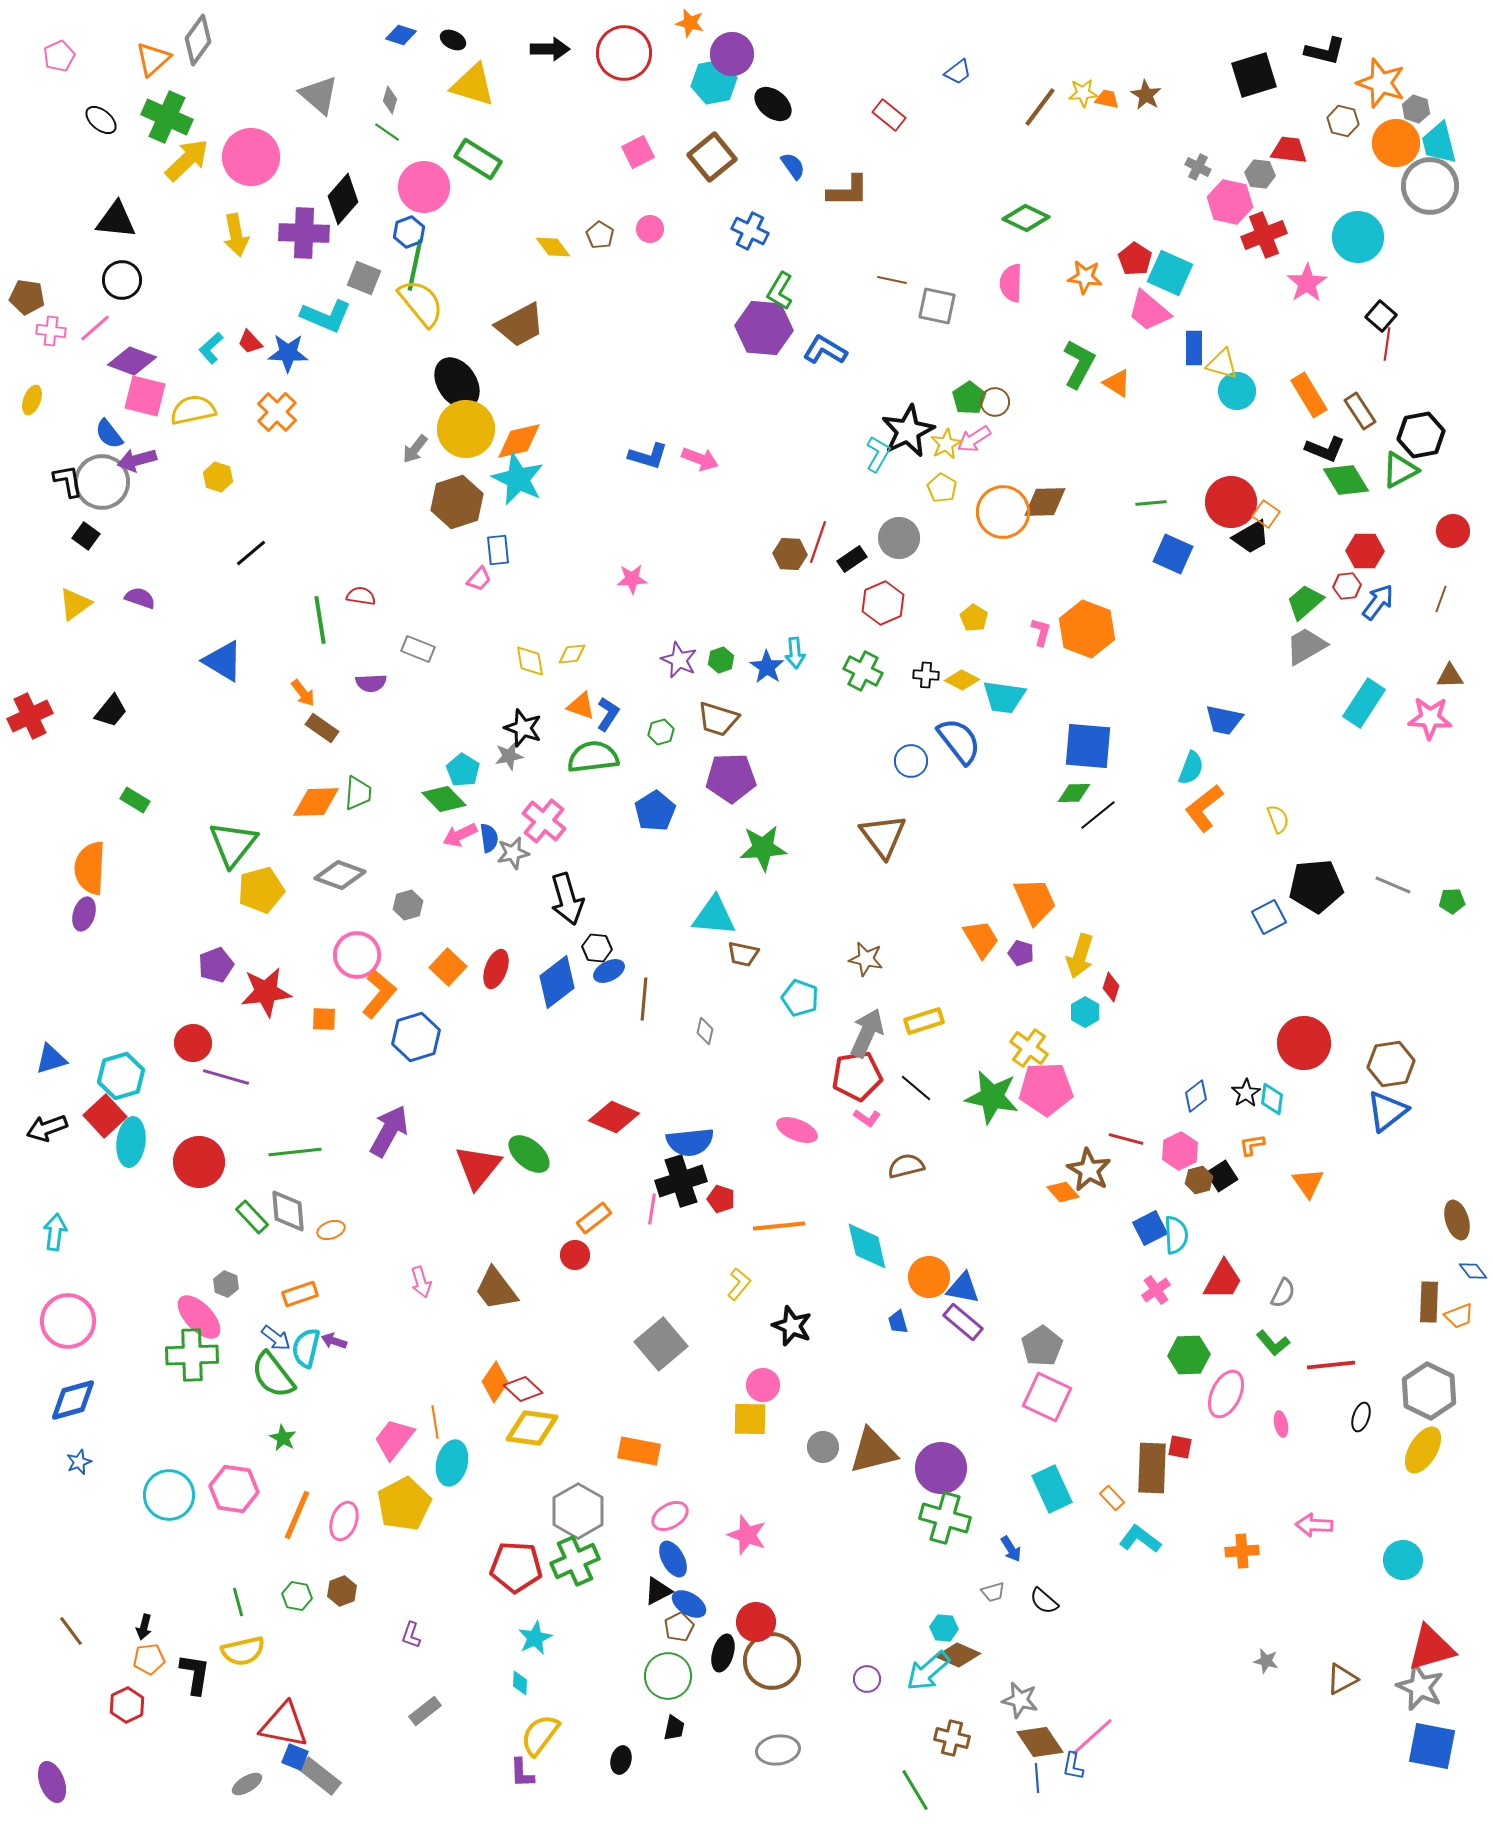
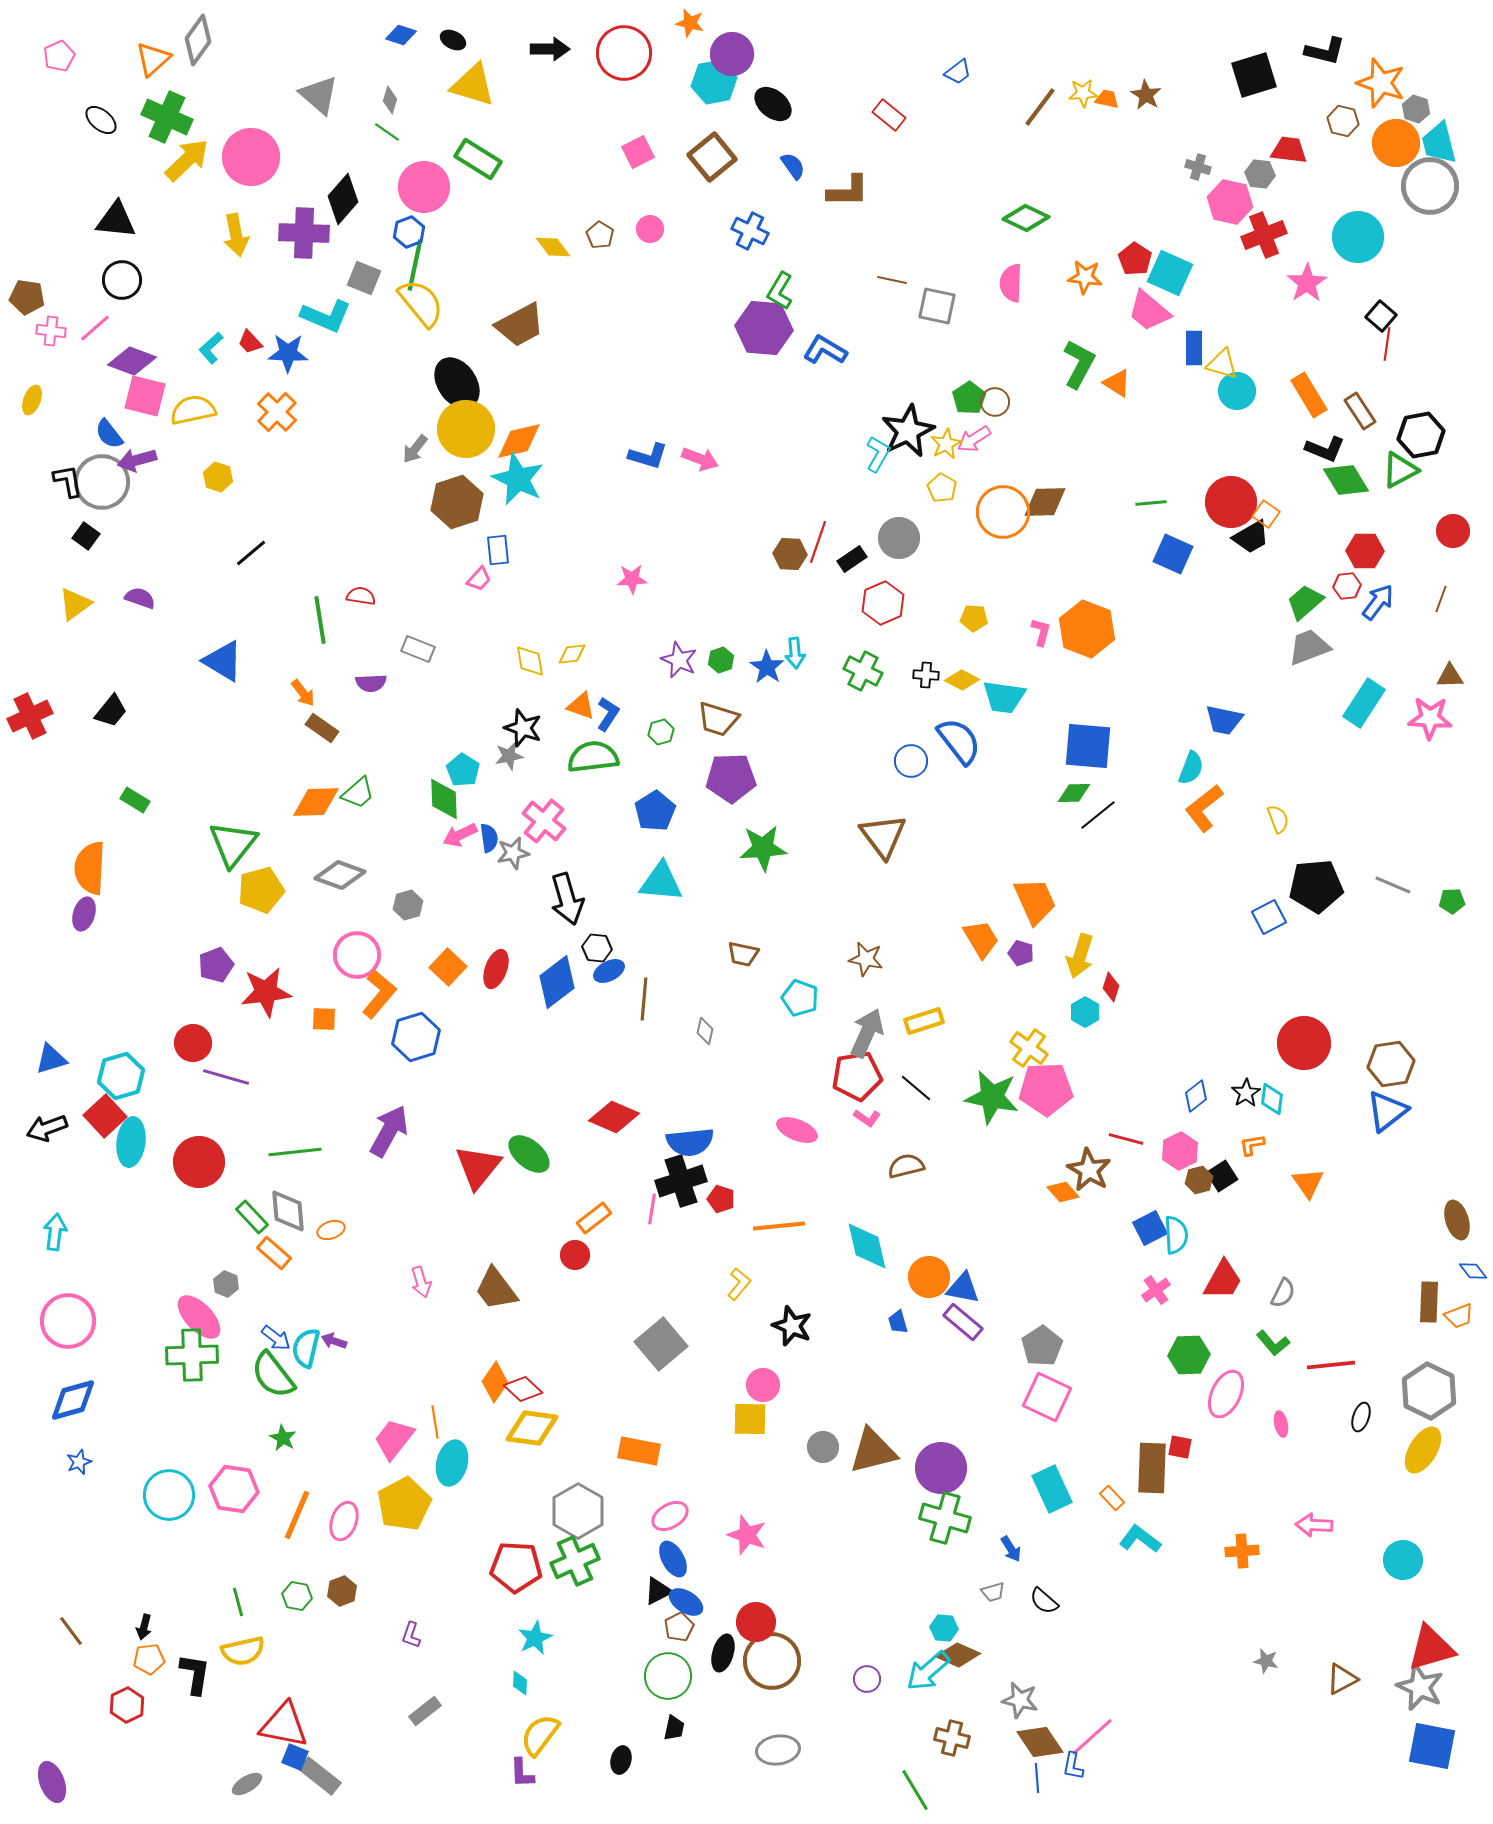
gray cross at (1198, 167): rotated 10 degrees counterclockwise
yellow pentagon at (974, 618): rotated 28 degrees counterclockwise
gray trapezoid at (1306, 646): moved 3 px right, 1 px down; rotated 9 degrees clockwise
green trapezoid at (358, 793): rotated 45 degrees clockwise
green diamond at (444, 799): rotated 42 degrees clockwise
cyan triangle at (714, 916): moved 53 px left, 34 px up
orange rectangle at (300, 1294): moved 26 px left, 41 px up; rotated 60 degrees clockwise
blue ellipse at (689, 1604): moved 3 px left, 2 px up
